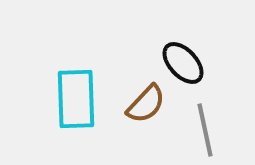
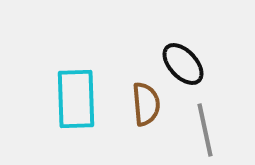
black ellipse: moved 1 px down
brown semicircle: rotated 48 degrees counterclockwise
